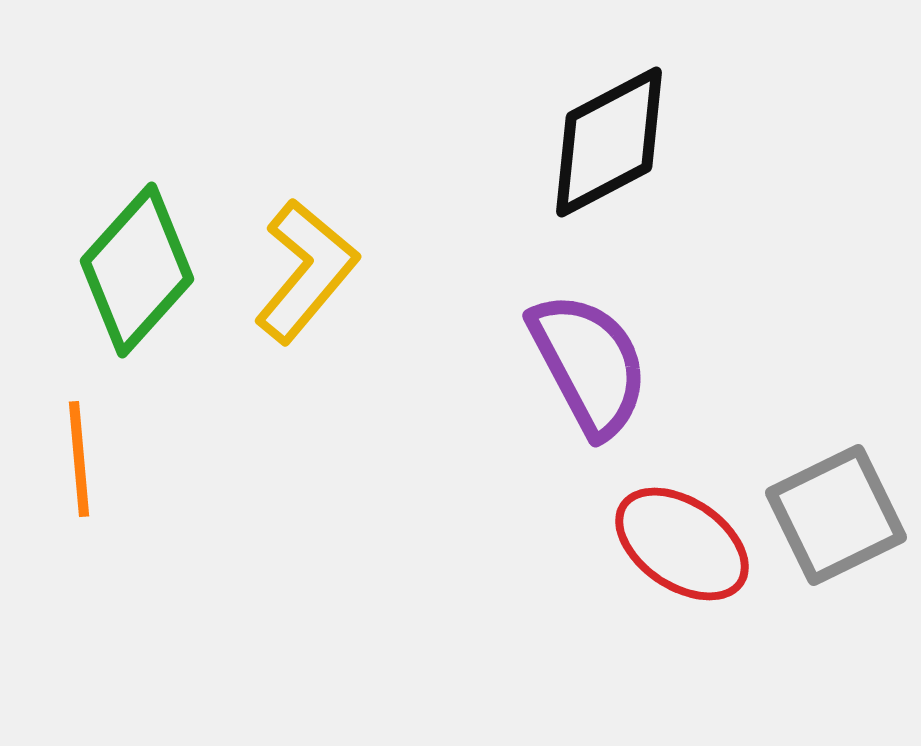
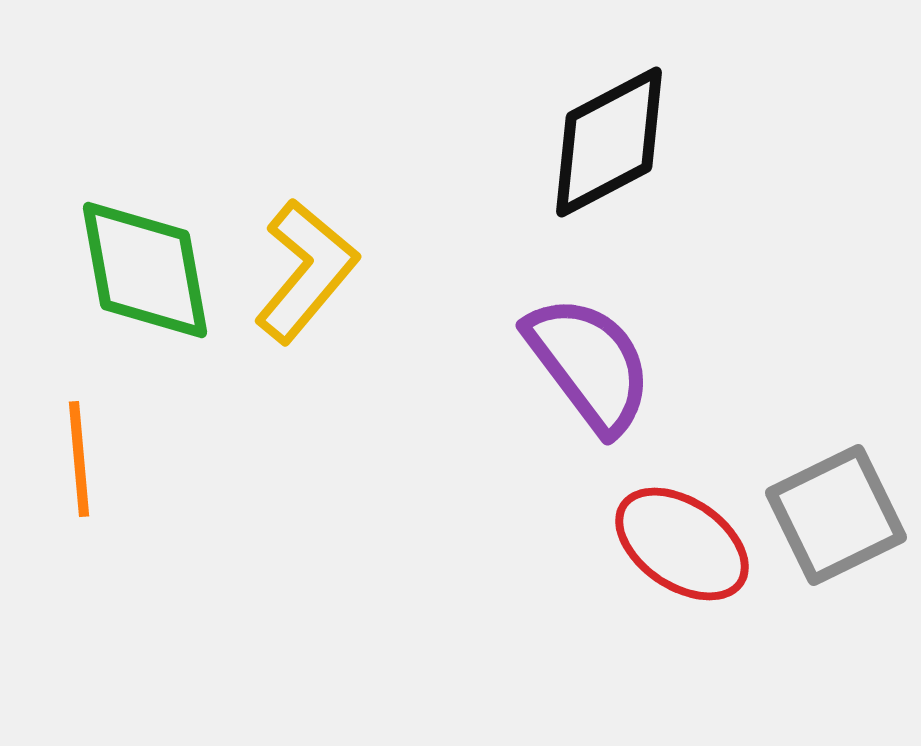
green diamond: moved 8 px right; rotated 52 degrees counterclockwise
purple semicircle: rotated 9 degrees counterclockwise
